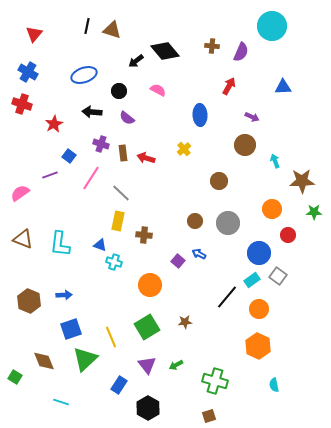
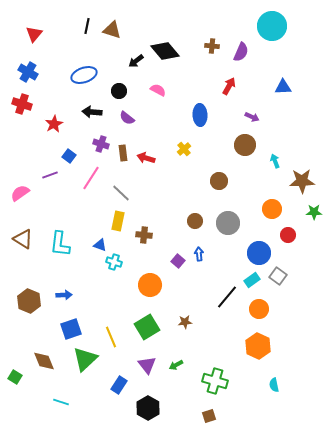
brown triangle at (23, 239): rotated 10 degrees clockwise
blue arrow at (199, 254): rotated 56 degrees clockwise
